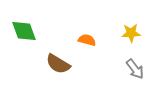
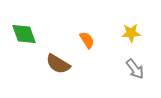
green diamond: moved 3 px down
orange semicircle: rotated 42 degrees clockwise
